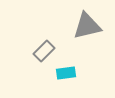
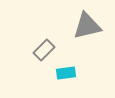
gray rectangle: moved 1 px up
